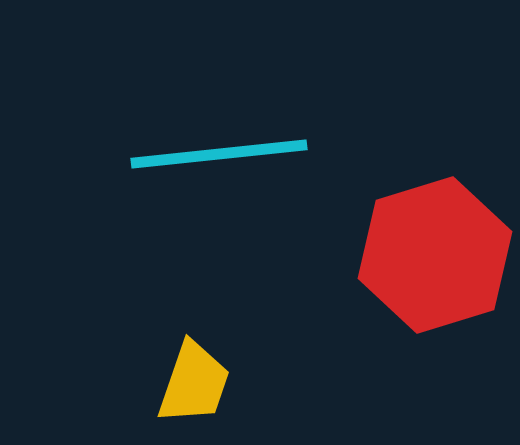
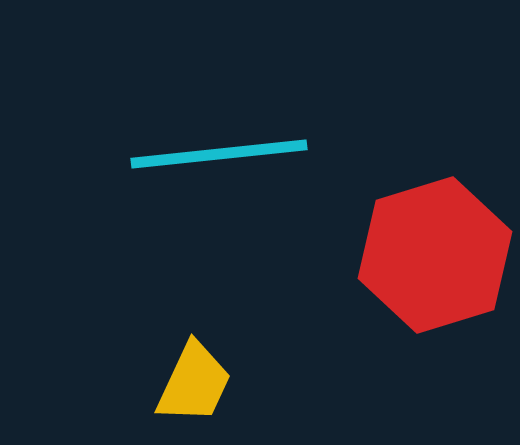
yellow trapezoid: rotated 6 degrees clockwise
